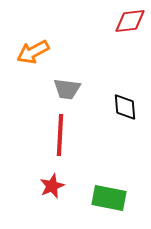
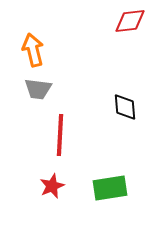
orange arrow: moved 2 px up; rotated 104 degrees clockwise
gray trapezoid: moved 29 px left
green rectangle: moved 1 px right, 10 px up; rotated 20 degrees counterclockwise
